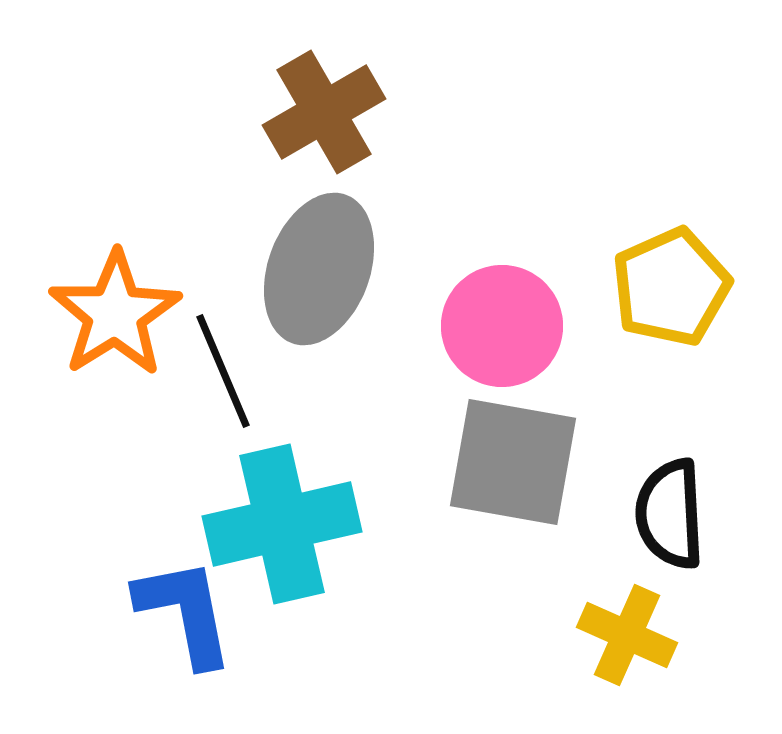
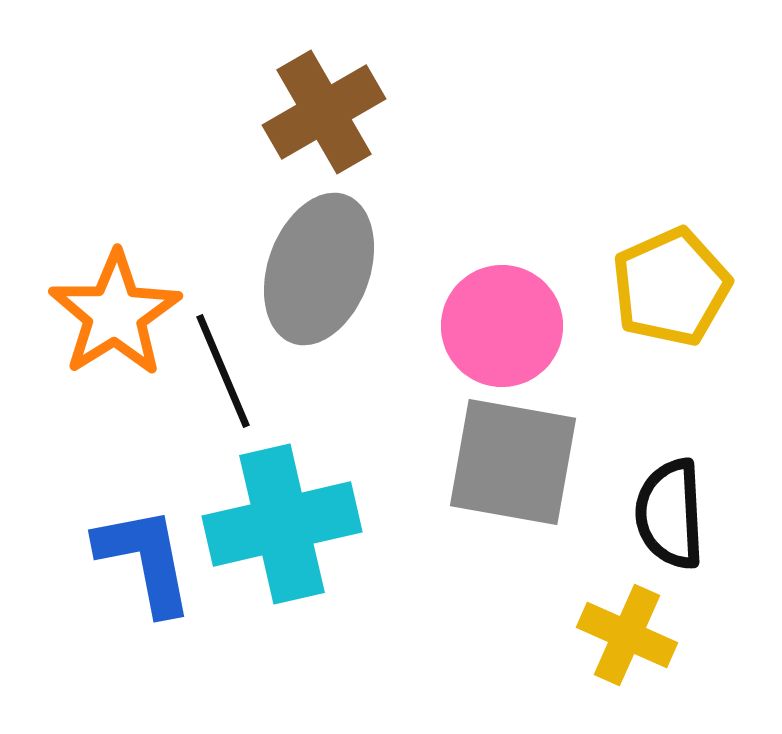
blue L-shape: moved 40 px left, 52 px up
